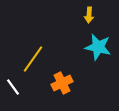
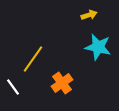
yellow arrow: rotated 112 degrees counterclockwise
orange cross: rotated 10 degrees counterclockwise
